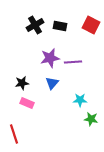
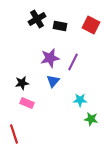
black cross: moved 2 px right, 6 px up
purple line: rotated 60 degrees counterclockwise
blue triangle: moved 1 px right, 2 px up
